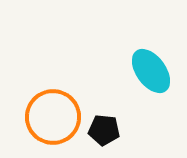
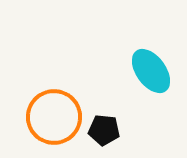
orange circle: moved 1 px right
